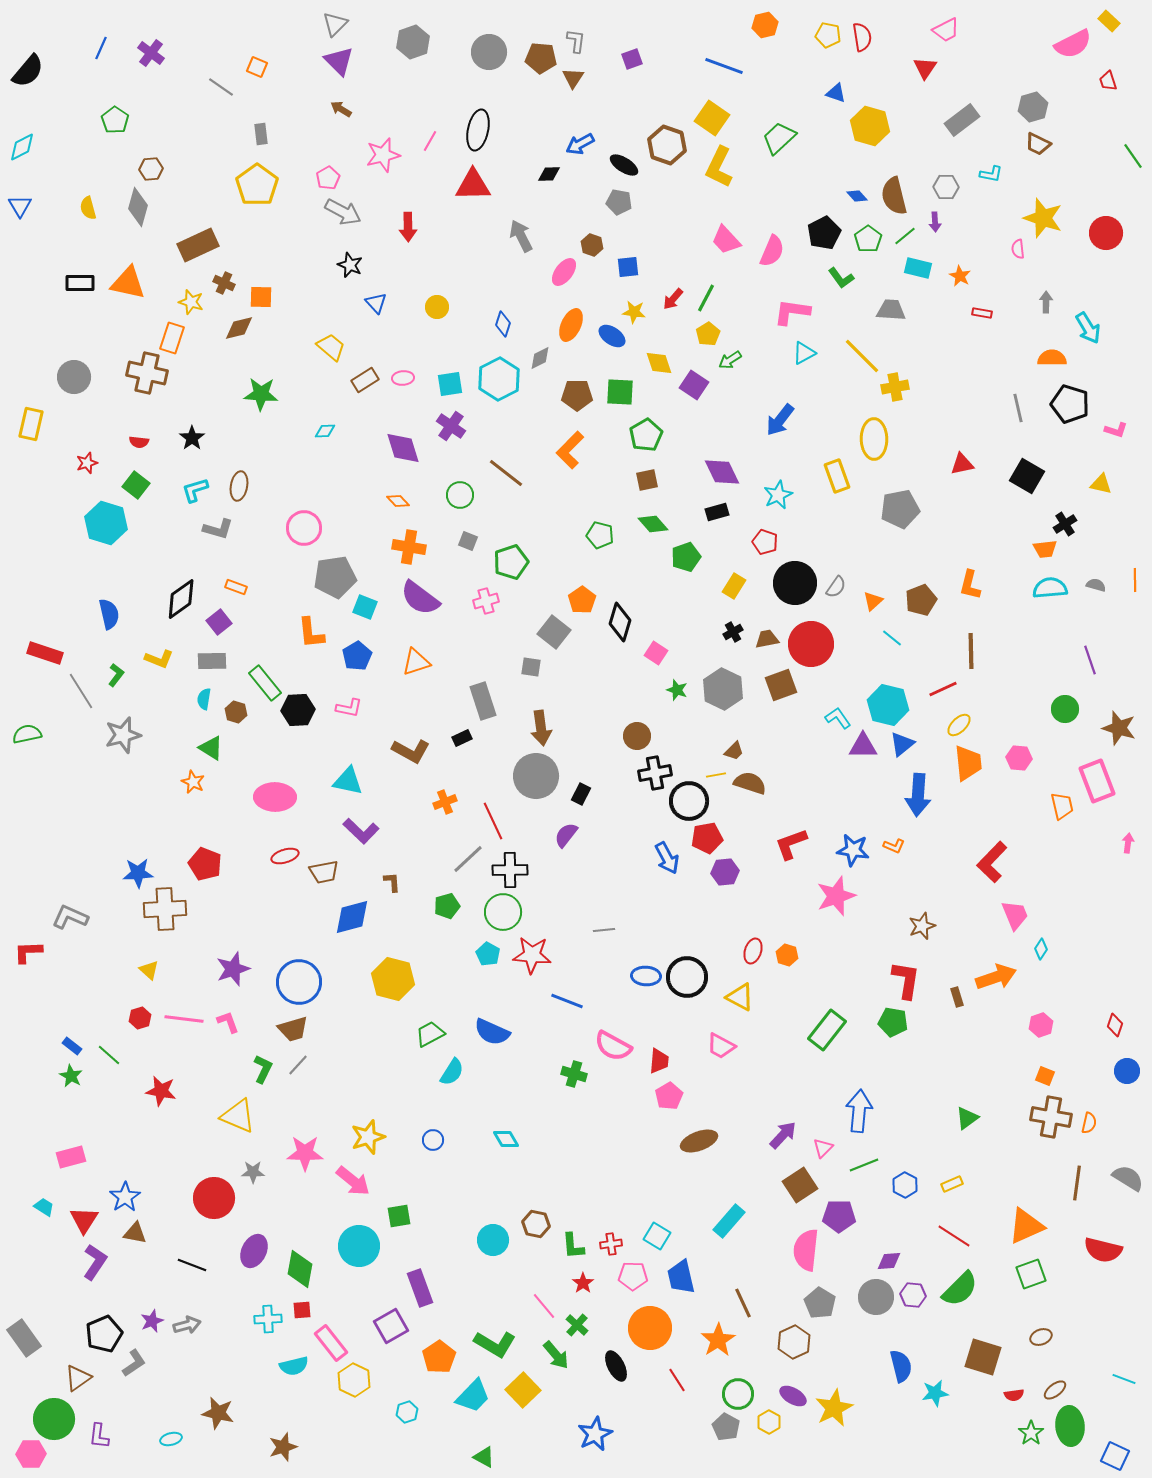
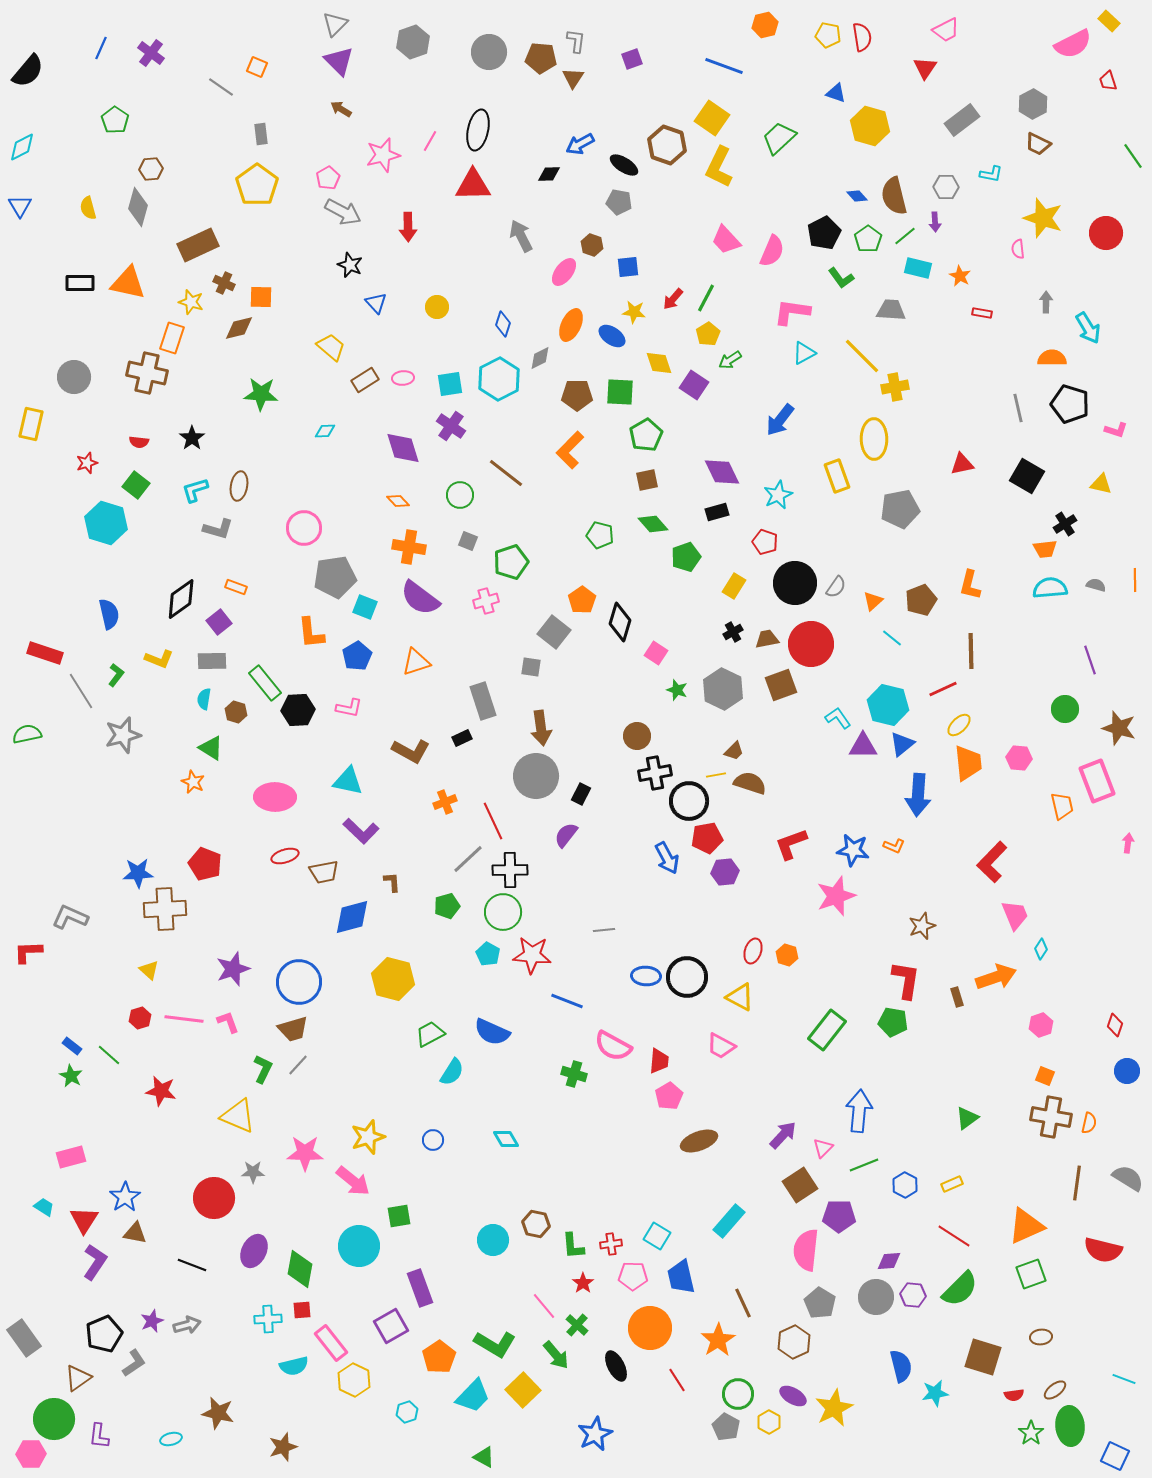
gray hexagon at (1033, 107): moved 3 px up; rotated 12 degrees counterclockwise
brown ellipse at (1041, 1337): rotated 15 degrees clockwise
